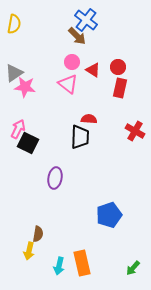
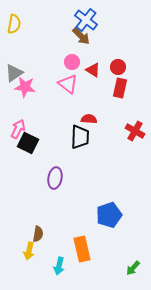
brown arrow: moved 4 px right
orange rectangle: moved 14 px up
